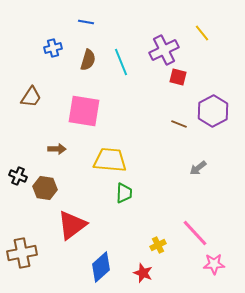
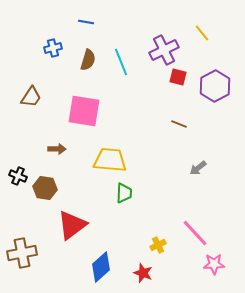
purple hexagon: moved 2 px right, 25 px up
